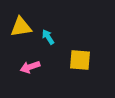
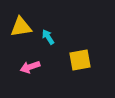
yellow square: rotated 15 degrees counterclockwise
